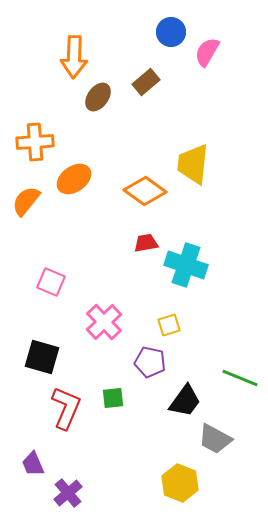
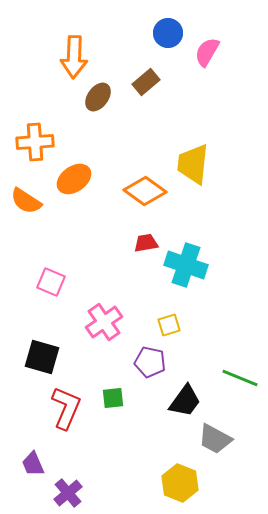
blue circle: moved 3 px left, 1 px down
orange semicircle: rotated 96 degrees counterclockwise
pink cross: rotated 9 degrees clockwise
